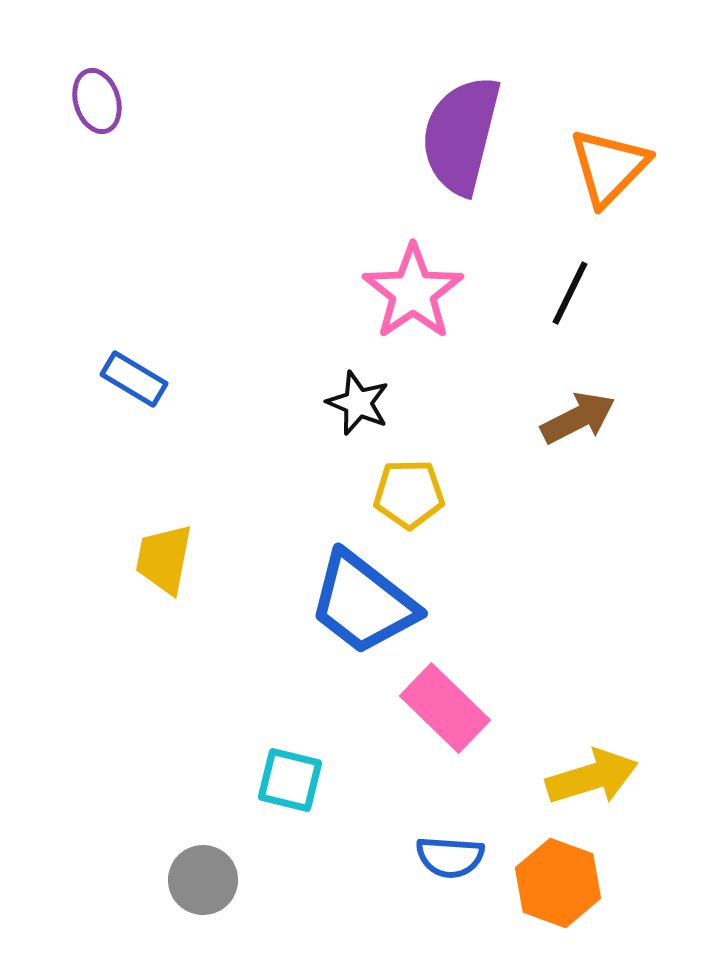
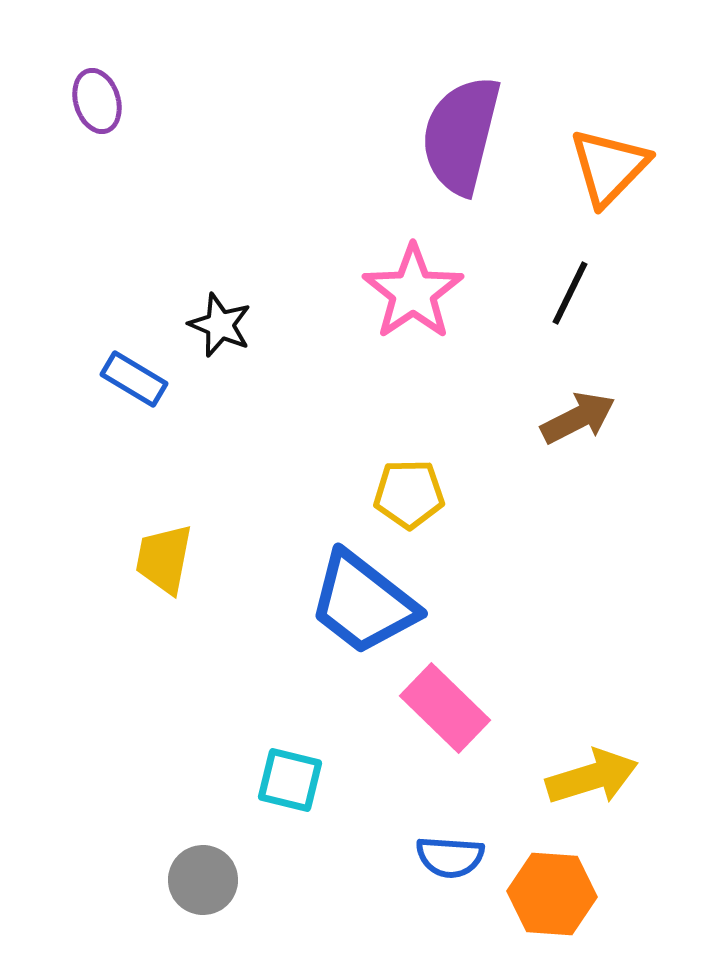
black star: moved 138 px left, 78 px up
orange hexagon: moved 6 px left, 11 px down; rotated 16 degrees counterclockwise
